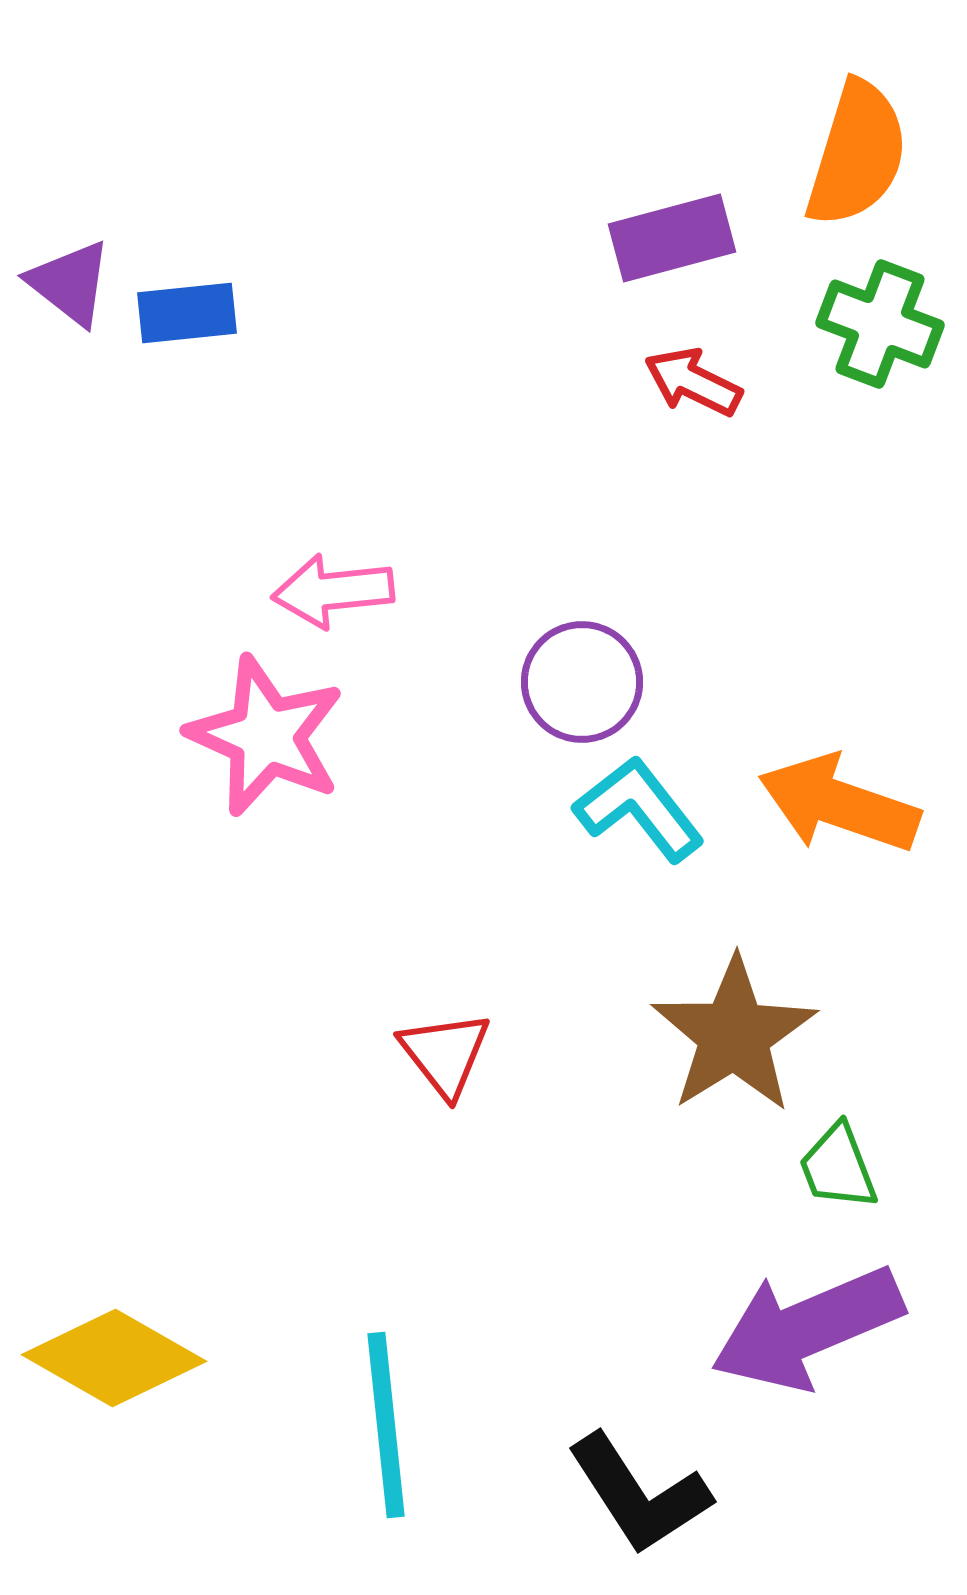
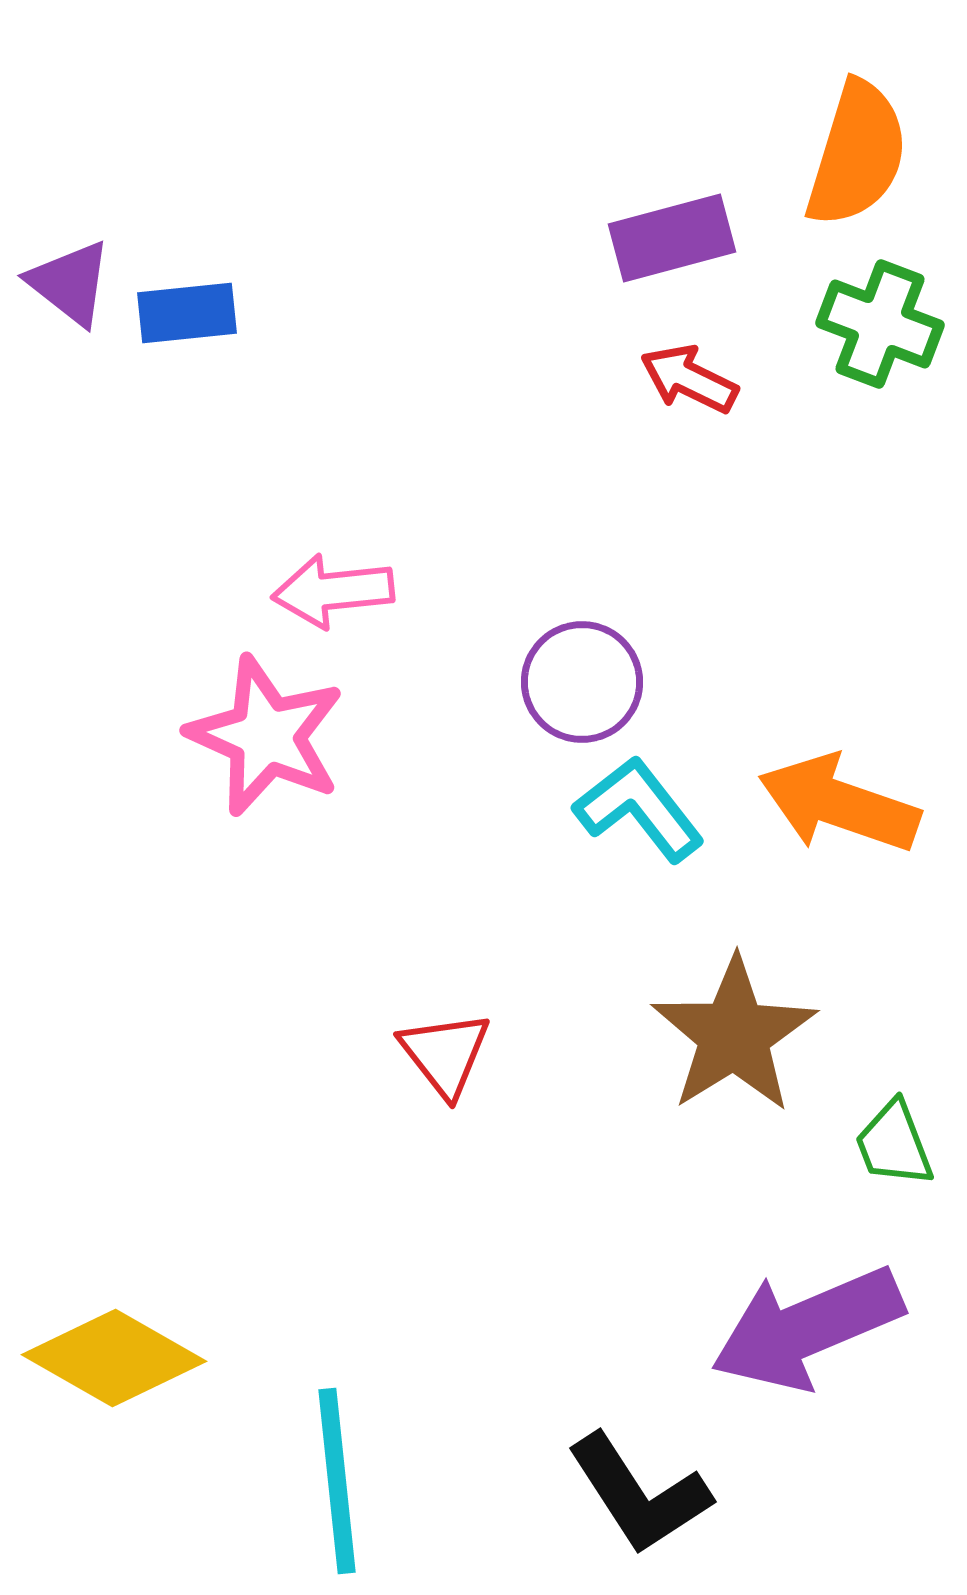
red arrow: moved 4 px left, 3 px up
green trapezoid: moved 56 px right, 23 px up
cyan line: moved 49 px left, 56 px down
